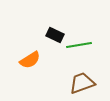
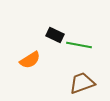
green line: rotated 20 degrees clockwise
